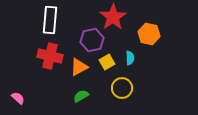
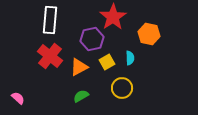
purple hexagon: moved 1 px up
red cross: rotated 25 degrees clockwise
